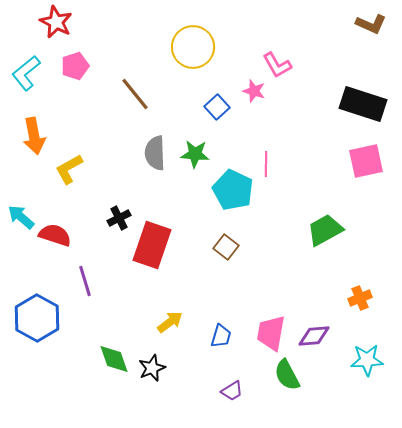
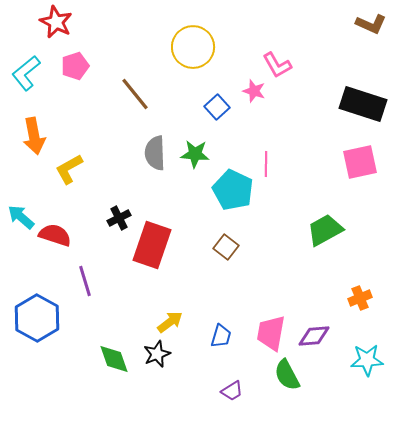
pink square: moved 6 px left, 1 px down
black star: moved 5 px right, 14 px up
